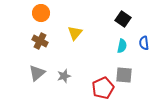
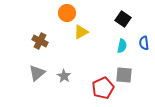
orange circle: moved 26 px right
yellow triangle: moved 6 px right, 1 px up; rotated 21 degrees clockwise
gray star: rotated 24 degrees counterclockwise
